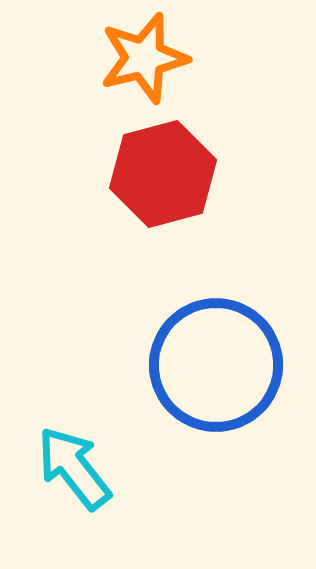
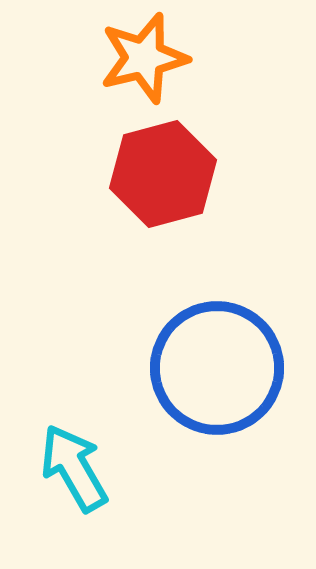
blue circle: moved 1 px right, 3 px down
cyan arrow: rotated 8 degrees clockwise
